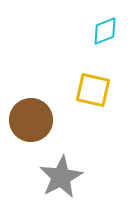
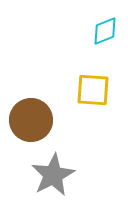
yellow square: rotated 9 degrees counterclockwise
gray star: moved 8 px left, 2 px up
